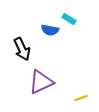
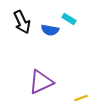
black arrow: moved 27 px up
